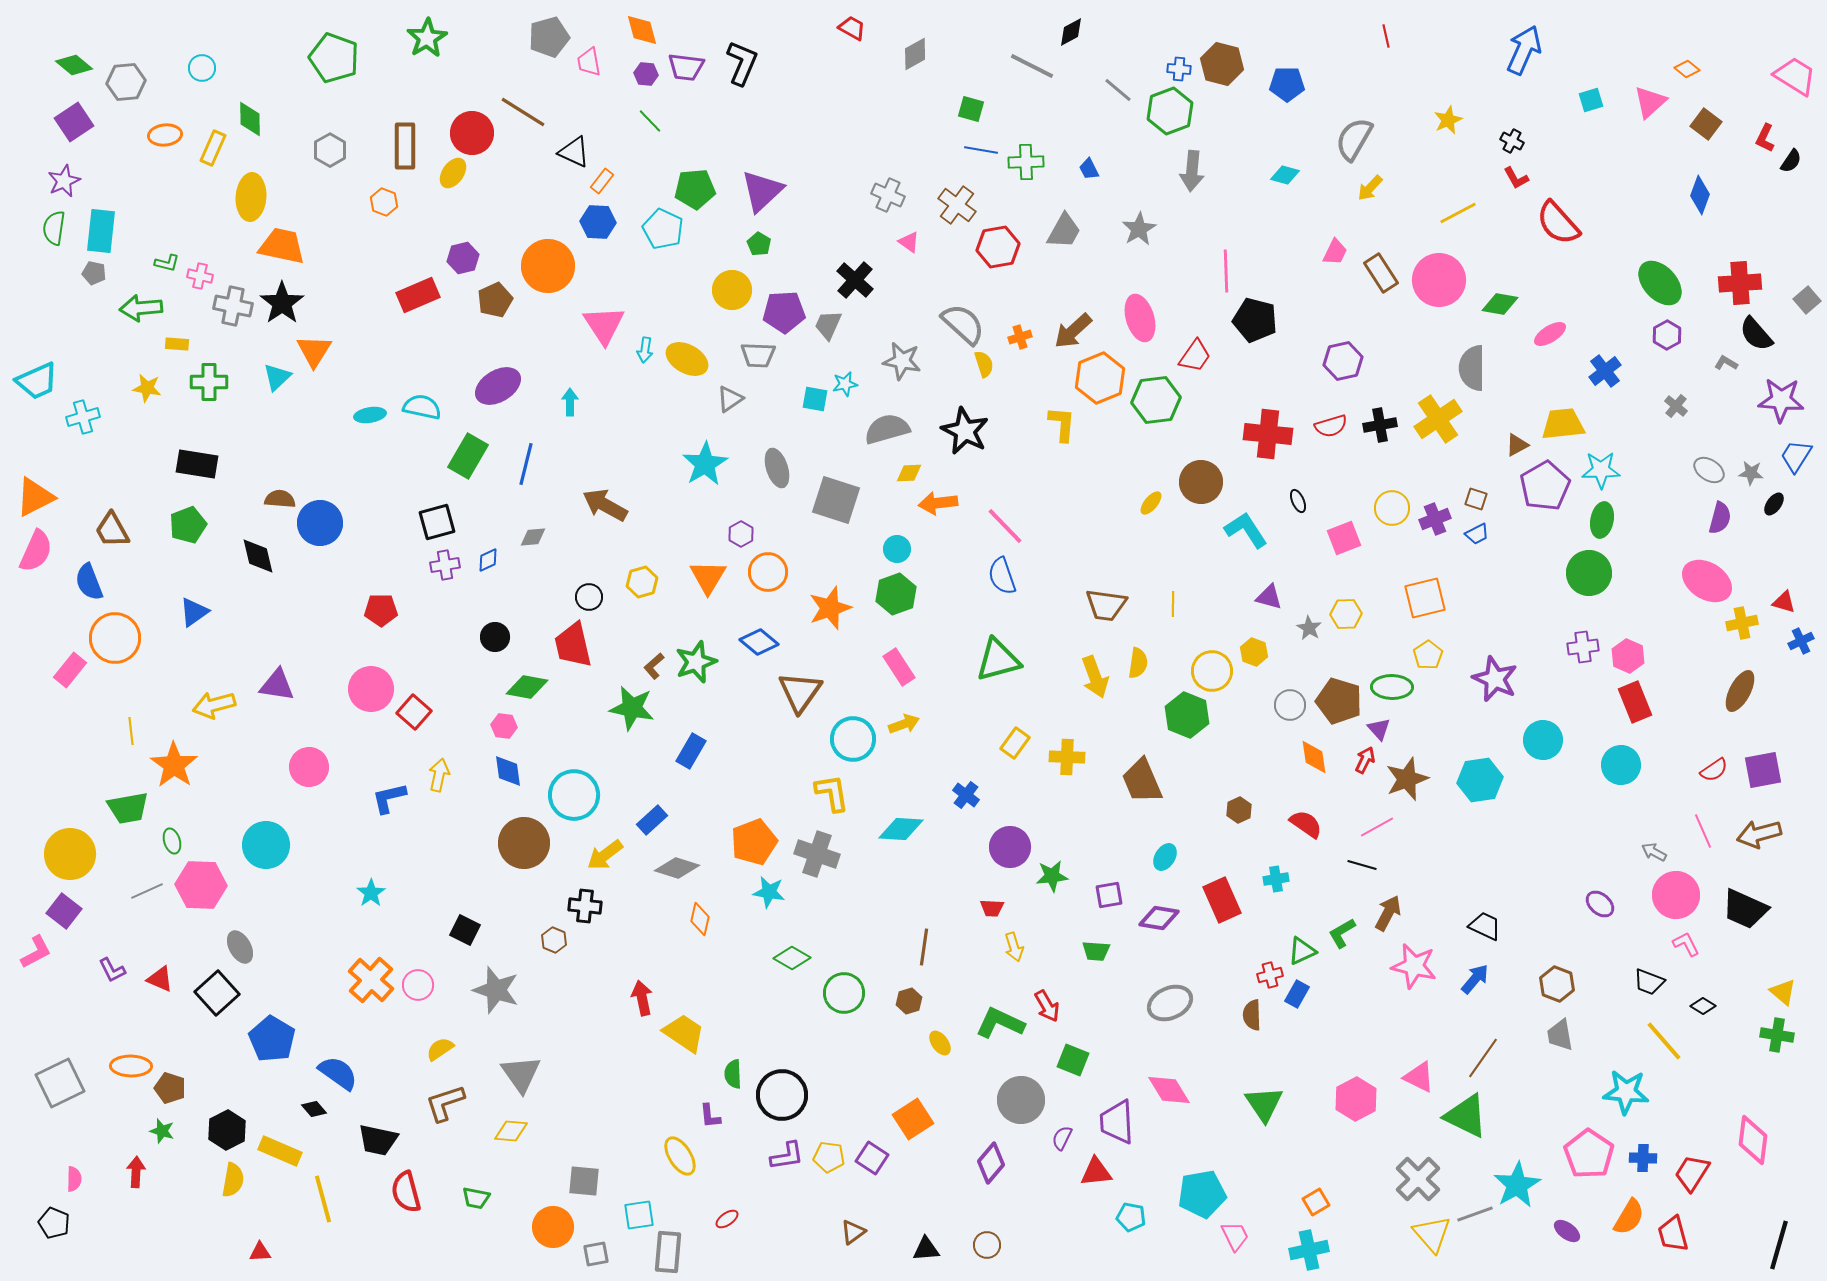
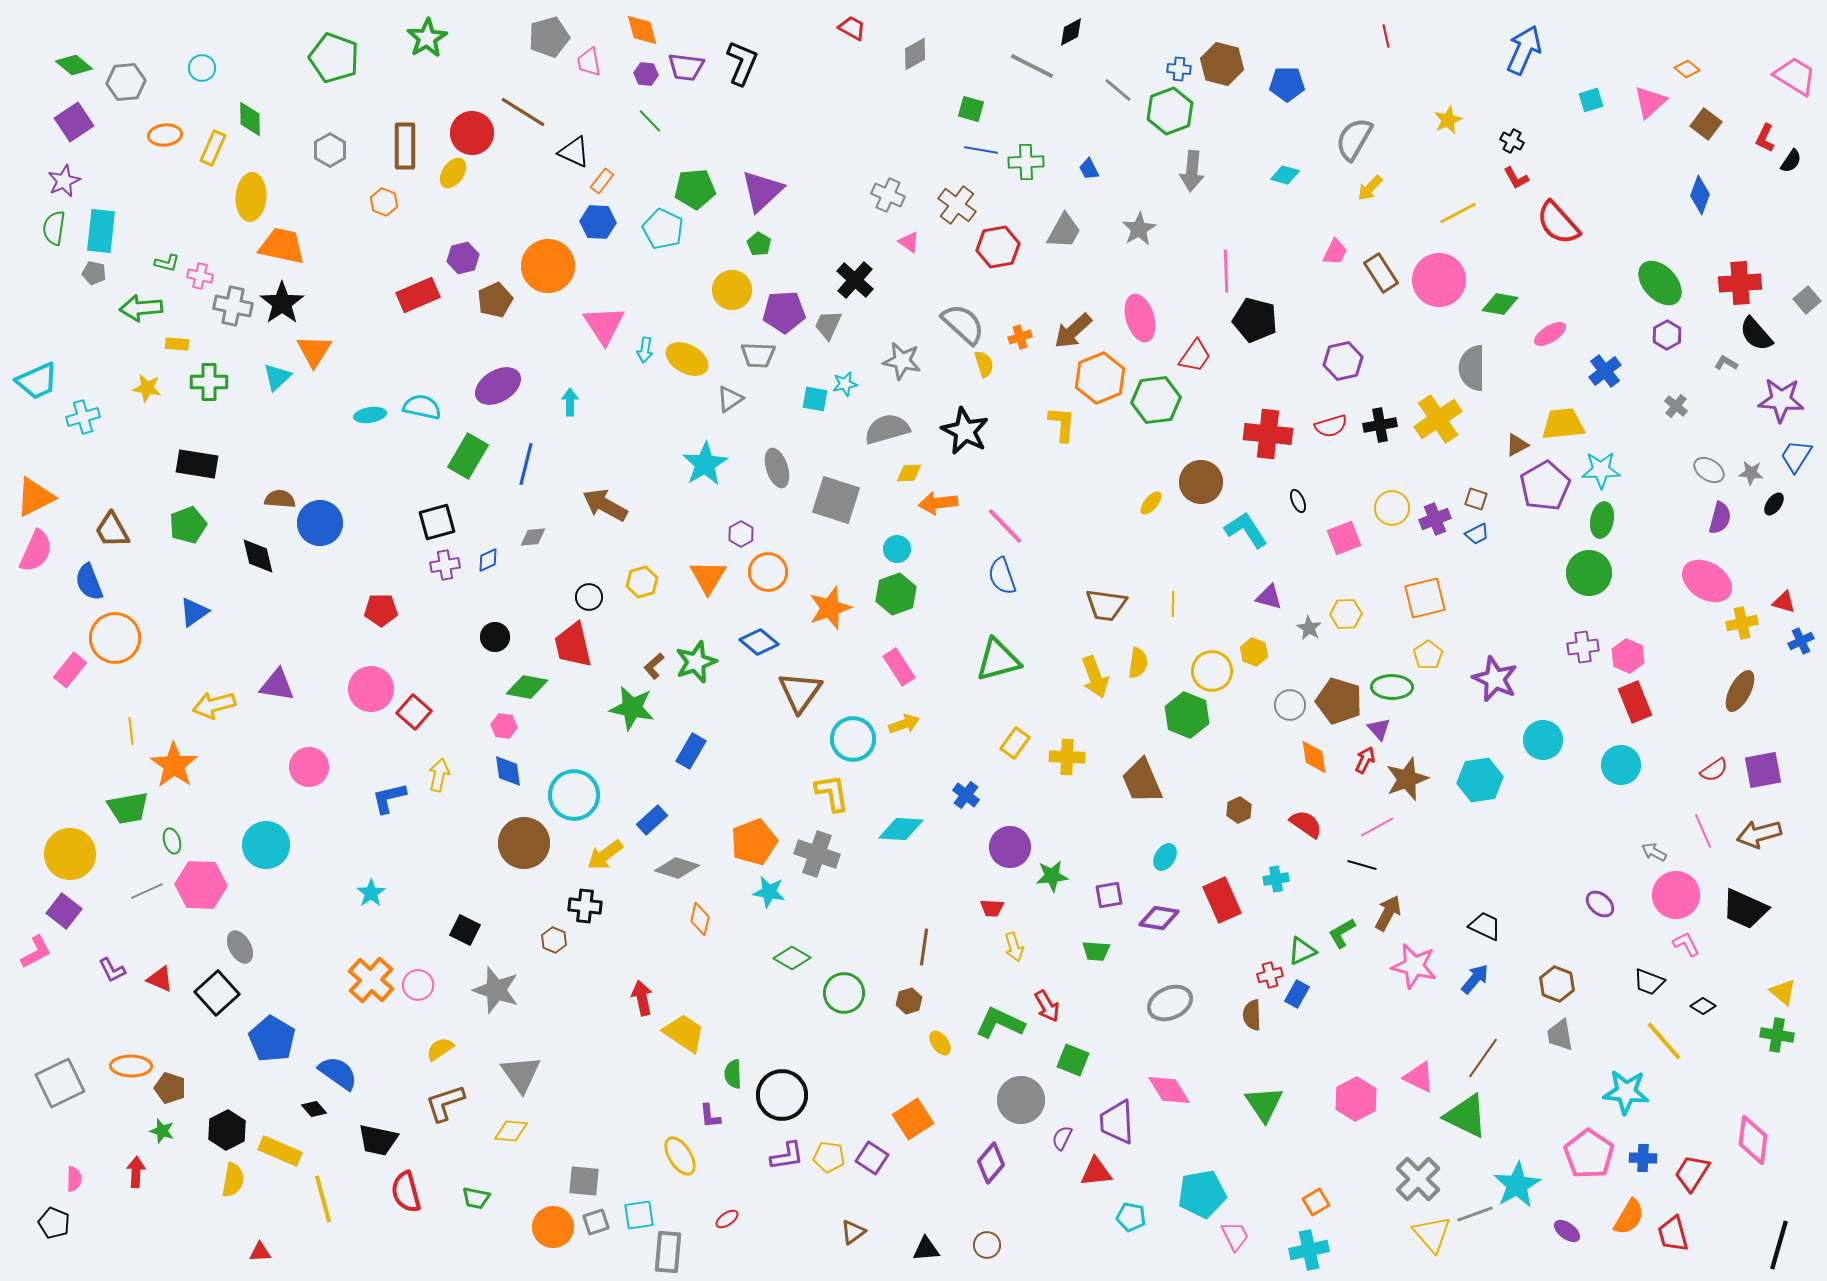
gray square at (596, 1254): moved 32 px up; rotated 8 degrees counterclockwise
